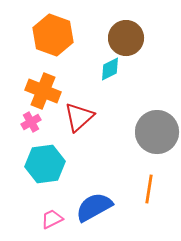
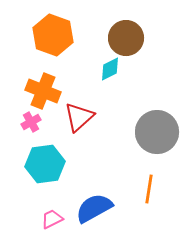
blue semicircle: moved 1 px down
